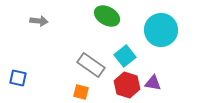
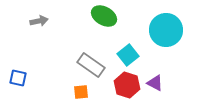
green ellipse: moved 3 px left
gray arrow: rotated 18 degrees counterclockwise
cyan circle: moved 5 px right
cyan square: moved 3 px right, 1 px up
purple triangle: moved 2 px right; rotated 18 degrees clockwise
orange square: rotated 21 degrees counterclockwise
